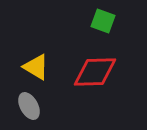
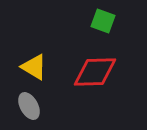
yellow triangle: moved 2 px left
